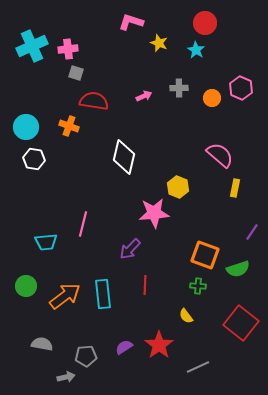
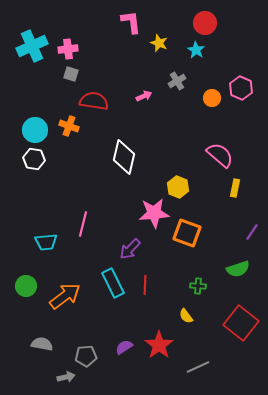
pink L-shape: rotated 65 degrees clockwise
gray square: moved 5 px left, 1 px down
gray cross: moved 2 px left, 7 px up; rotated 30 degrees counterclockwise
cyan circle: moved 9 px right, 3 px down
orange square: moved 18 px left, 22 px up
cyan rectangle: moved 10 px right, 11 px up; rotated 20 degrees counterclockwise
